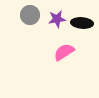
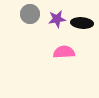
gray circle: moved 1 px up
pink semicircle: rotated 30 degrees clockwise
